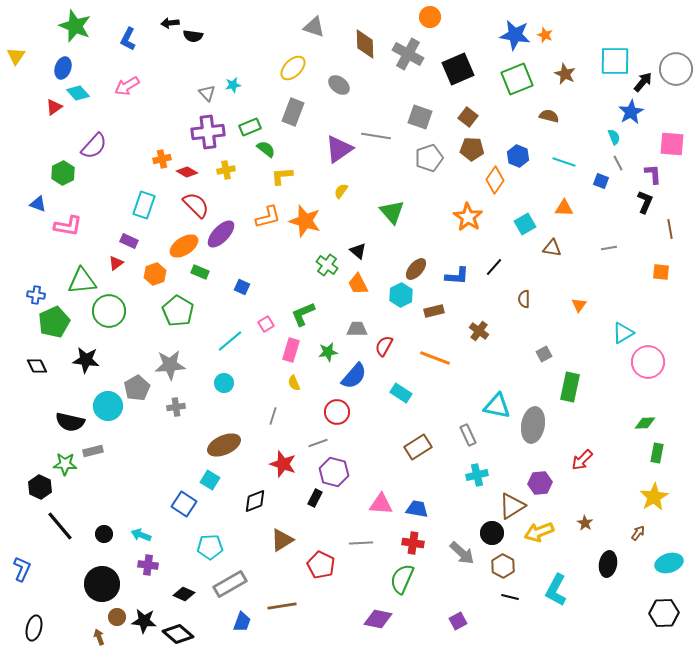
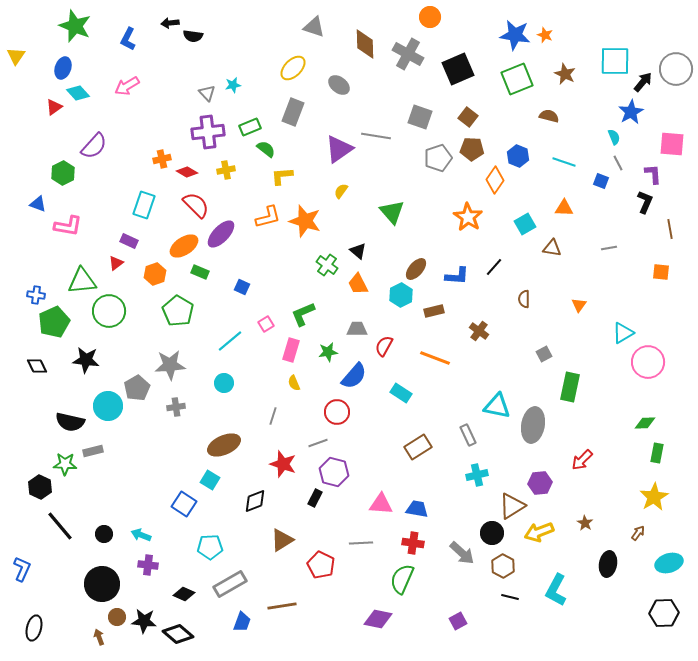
gray pentagon at (429, 158): moved 9 px right
